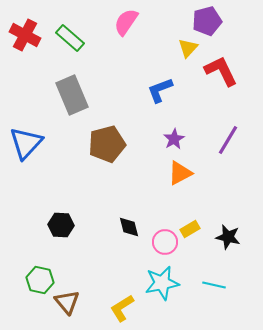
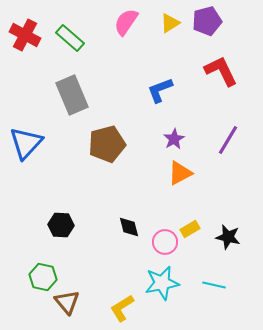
yellow triangle: moved 18 px left, 25 px up; rotated 15 degrees clockwise
green hexagon: moved 3 px right, 3 px up
